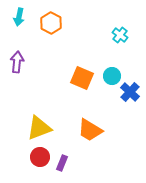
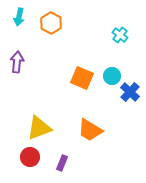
red circle: moved 10 px left
